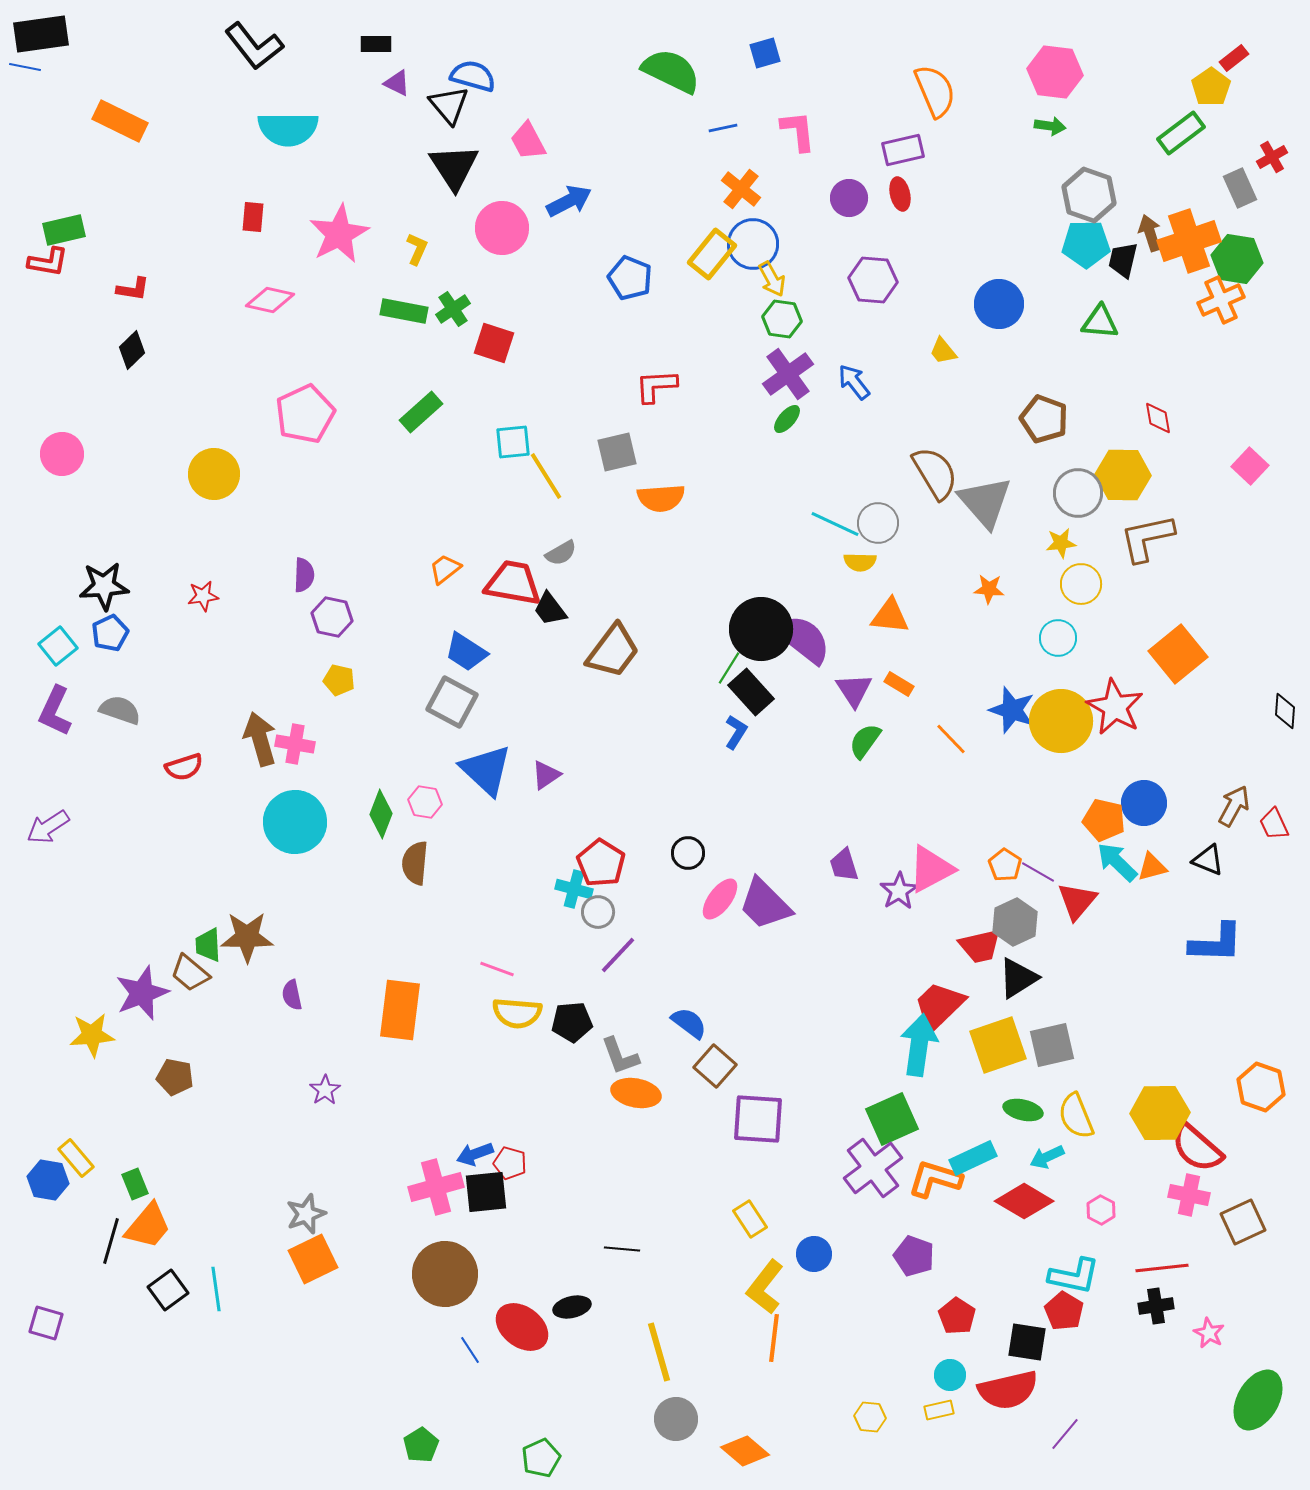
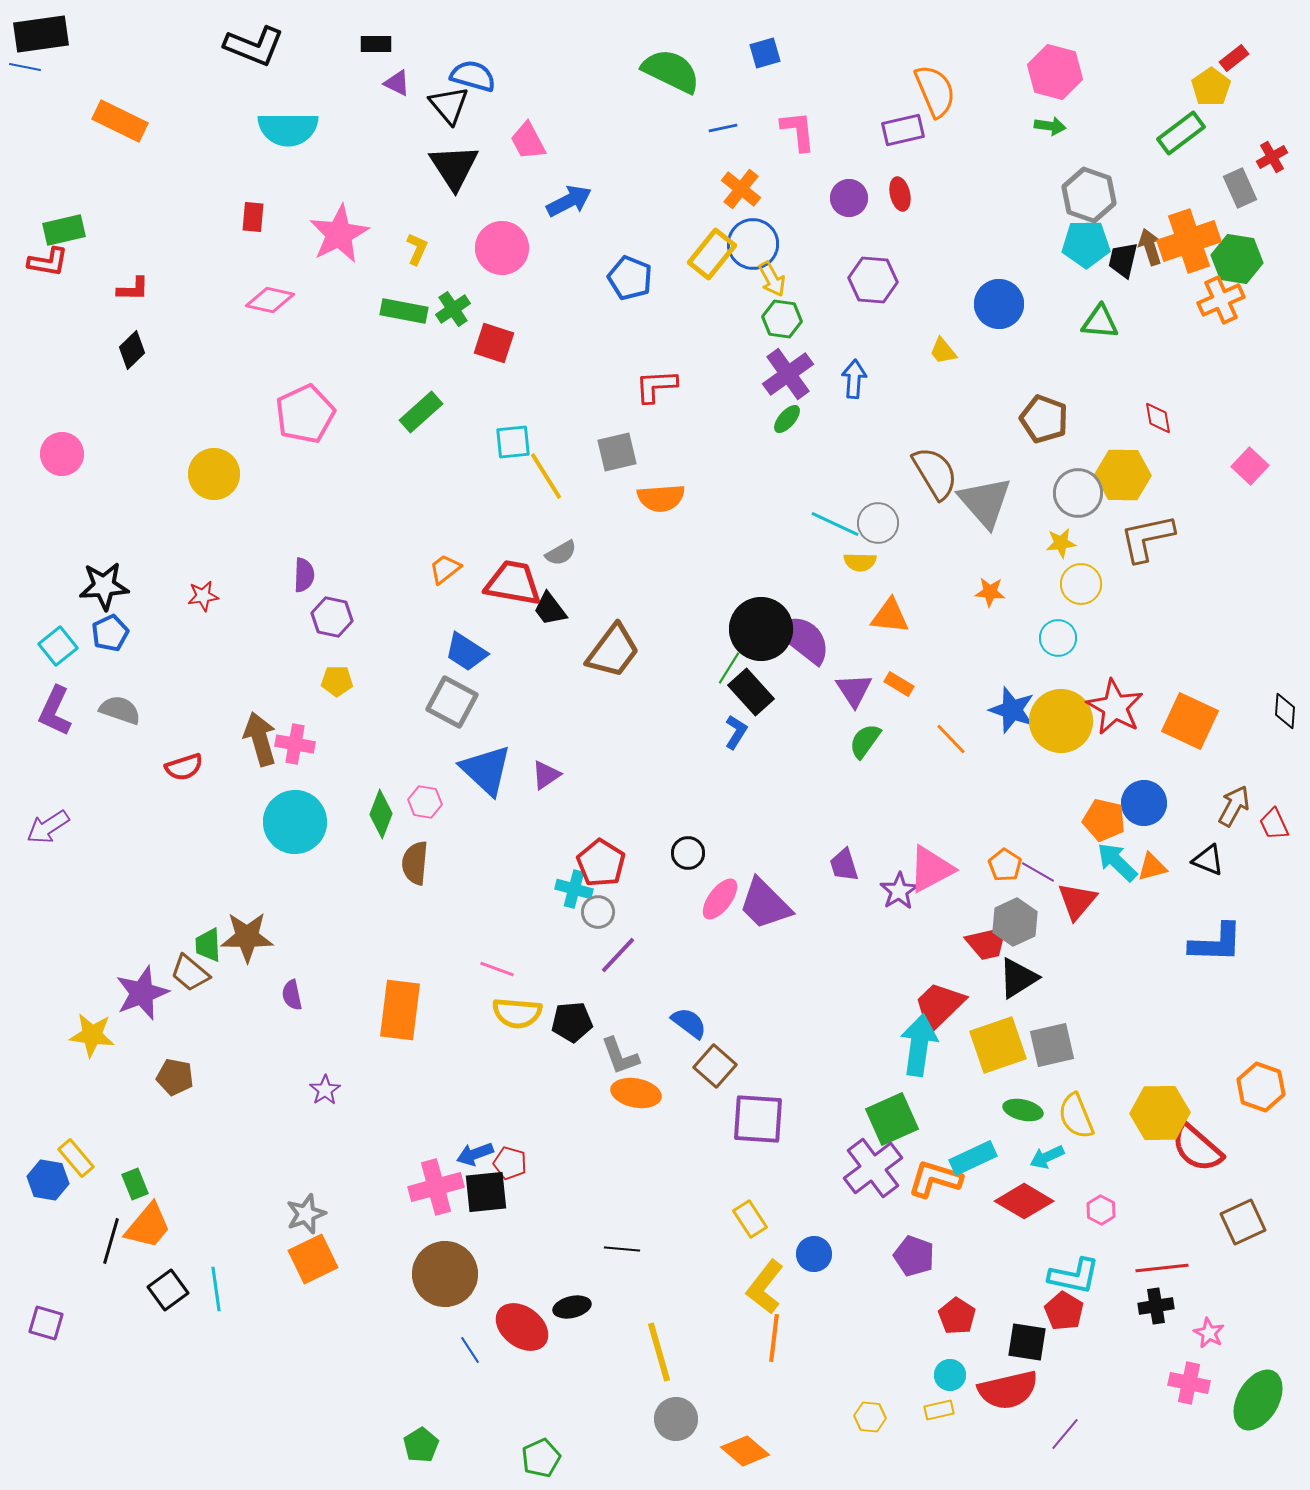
black L-shape at (254, 46): rotated 30 degrees counterclockwise
pink hexagon at (1055, 72): rotated 8 degrees clockwise
purple rectangle at (903, 150): moved 20 px up
pink circle at (502, 228): moved 20 px down
brown arrow at (1150, 233): moved 14 px down
red L-shape at (133, 289): rotated 8 degrees counterclockwise
blue arrow at (854, 382): moved 3 px up; rotated 42 degrees clockwise
orange star at (989, 589): moved 1 px right, 3 px down
orange square at (1178, 654): moved 12 px right, 67 px down; rotated 26 degrees counterclockwise
yellow pentagon at (339, 680): moved 2 px left, 1 px down; rotated 12 degrees counterclockwise
red trapezoid at (980, 946): moved 7 px right, 3 px up
yellow star at (92, 1035): rotated 12 degrees clockwise
pink cross at (1189, 1195): moved 188 px down
